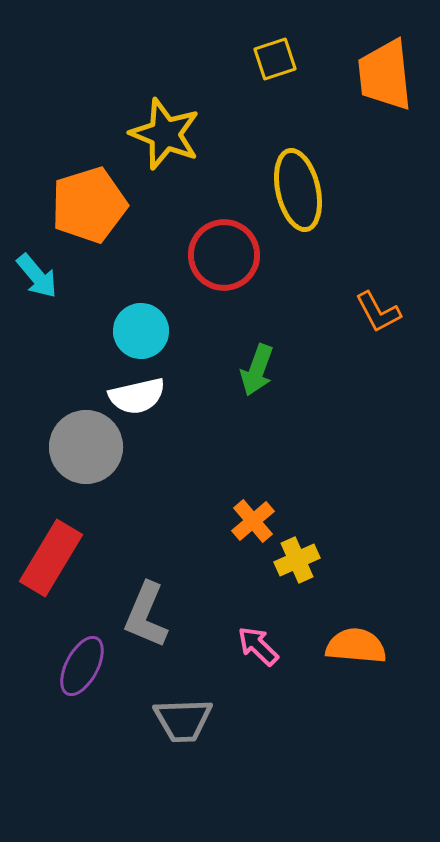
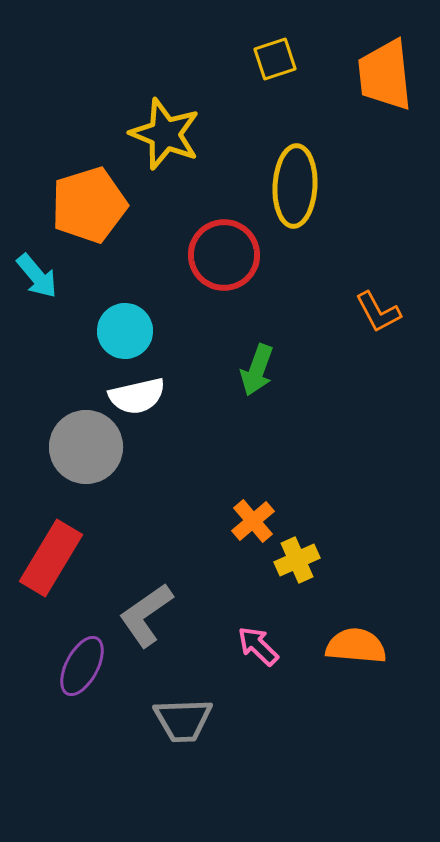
yellow ellipse: moved 3 px left, 4 px up; rotated 16 degrees clockwise
cyan circle: moved 16 px left
gray L-shape: rotated 32 degrees clockwise
